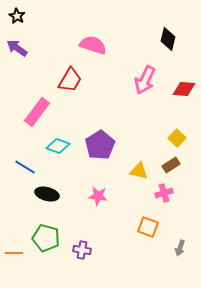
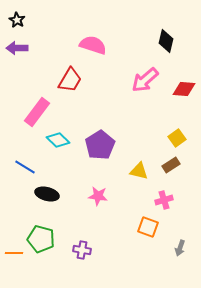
black star: moved 4 px down
black diamond: moved 2 px left, 2 px down
purple arrow: rotated 35 degrees counterclockwise
pink arrow: rotated 24 degrees clockwise
yellow square: rotated 12 degrees clockwise
cyan diamond: moved 6 px up; rotated 25 degrees clockwise
pink cross: moved 7 px down
green pentagon: moved 5 px left, 1 px down
